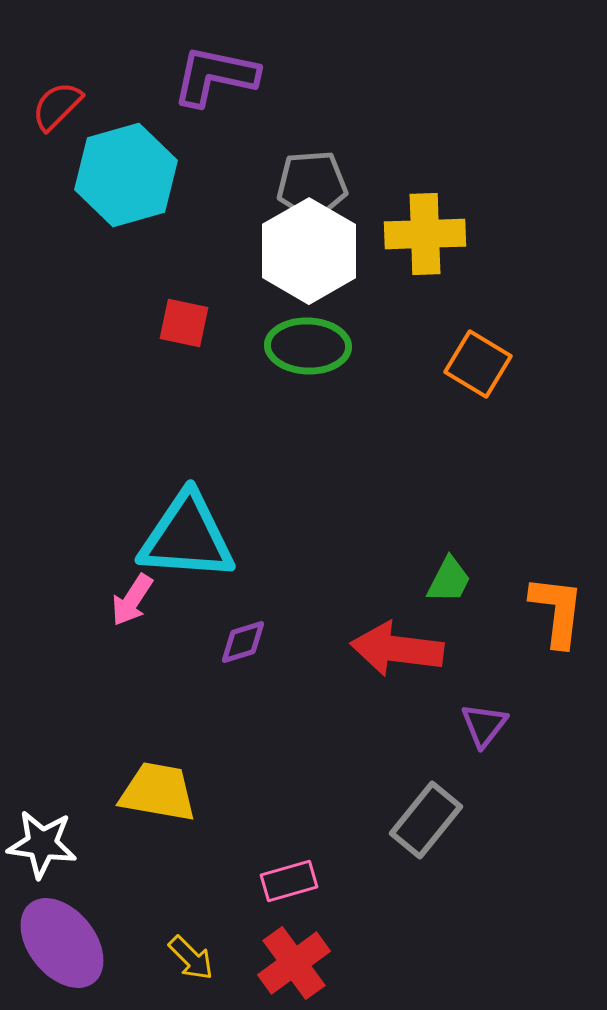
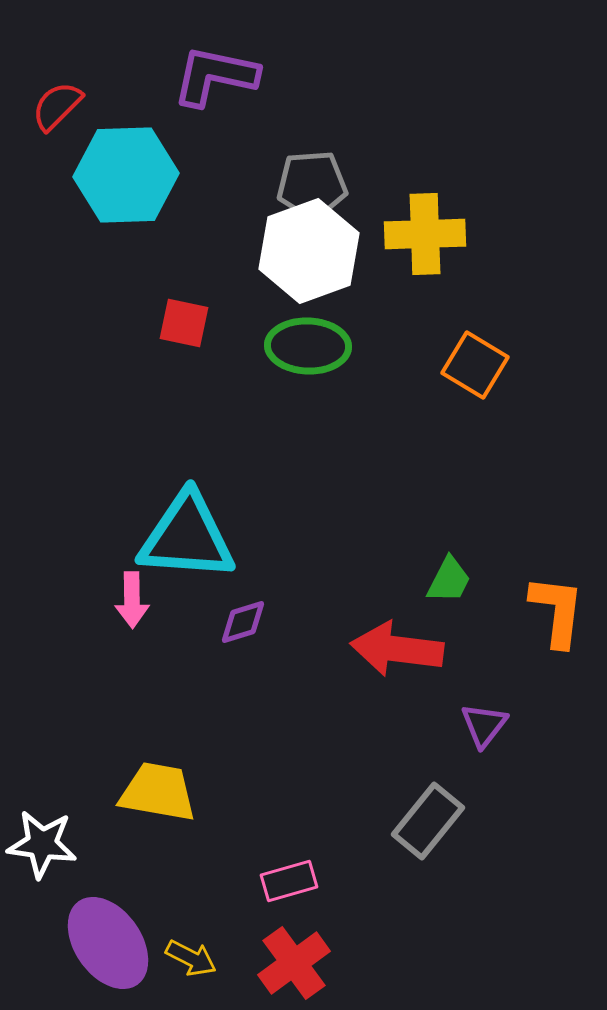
cyan hexagon: rotated 14 degrees clockwise
white hexagon: rotated 10 degrees clockwise
orange square: moved 3 px left, 1 px down
pink arrow: rotated 34 degrees counterclockwise
purple diamond: moved 20 px up
gray rectangle: moved 2 px right, 1 px down
purple ellipse: moved 46 px right; rotated 4 degrees clockwise
yellow arrow: rotated 18 degrees counterclockwise
